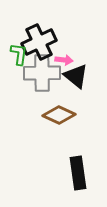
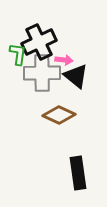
green L-shape: moved 1 px left
